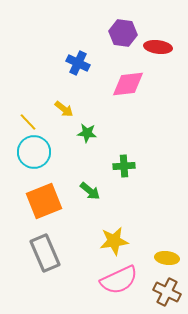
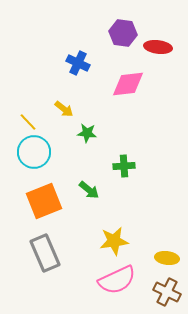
green arrow: moved 1 px left, 1 px up
pink semicircle: moved 2 px left
